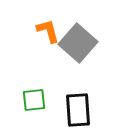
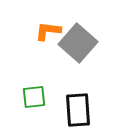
orange L-shape: rotated 68 degrees counterclockwise
green square: moved 3 px up
